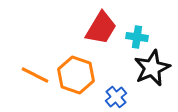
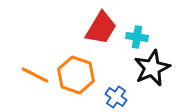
blue cross: rotated 15 degrees counterclockwise
